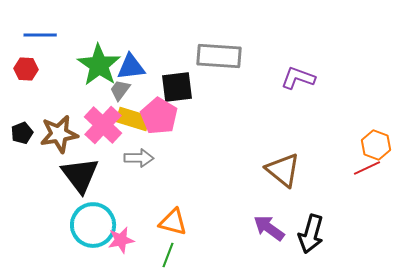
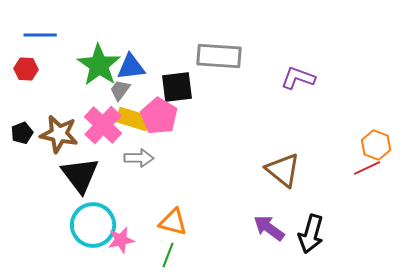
brown star: rotated 21 degrees clockwise
